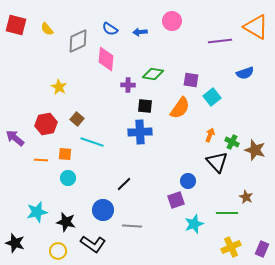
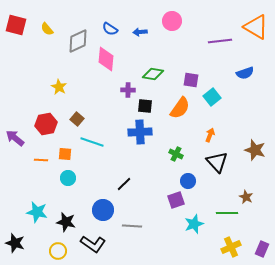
purple cross at (128, 85): moved 5 px down
green cross at (232, 142): moved 56 px left, 12 px down
cyan star at (37, 212): rotated 25 degrees clockwise
